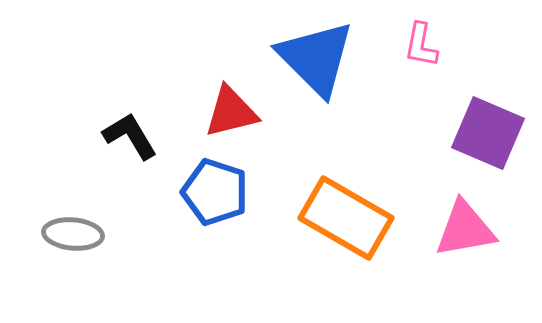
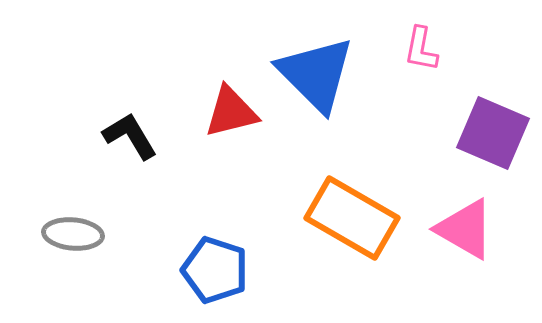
pink L-shape: moved 4 px down
blue triangle: moved 16 px down
purple square: moved 5 px right
blue pentagon: moved 78 px down
orange rectangle: moved 6 px right
pink triangle: rotated 40 degrees clockwise
